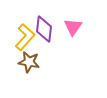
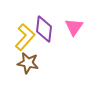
pink triangle: moved 1 px right
brown star: moved 1 px left, 1 px down
